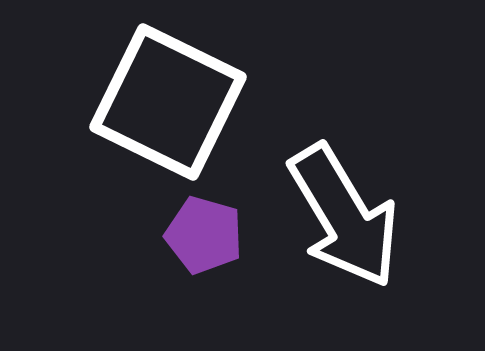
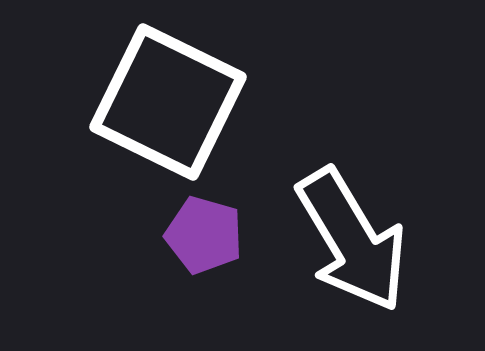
white arrow: moved 8 px right, 24 px down
